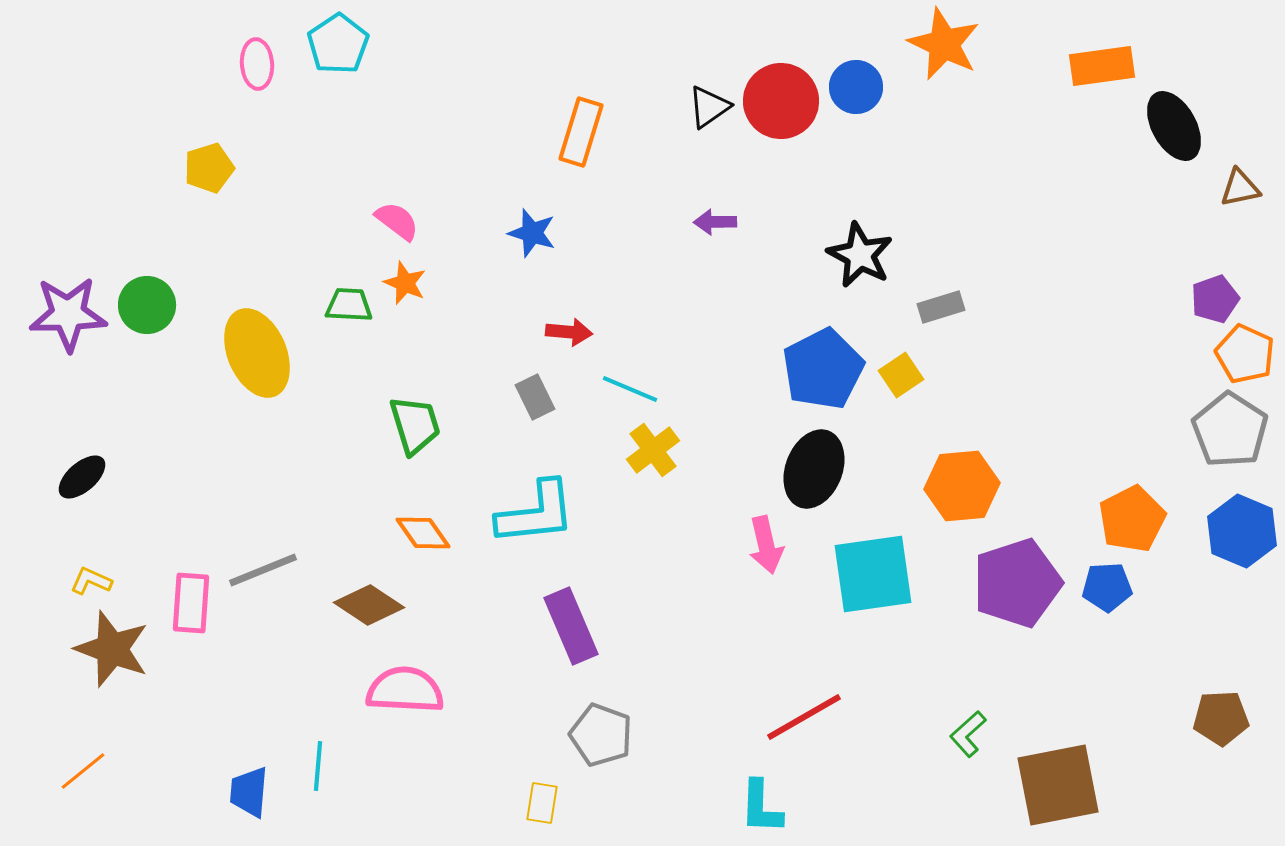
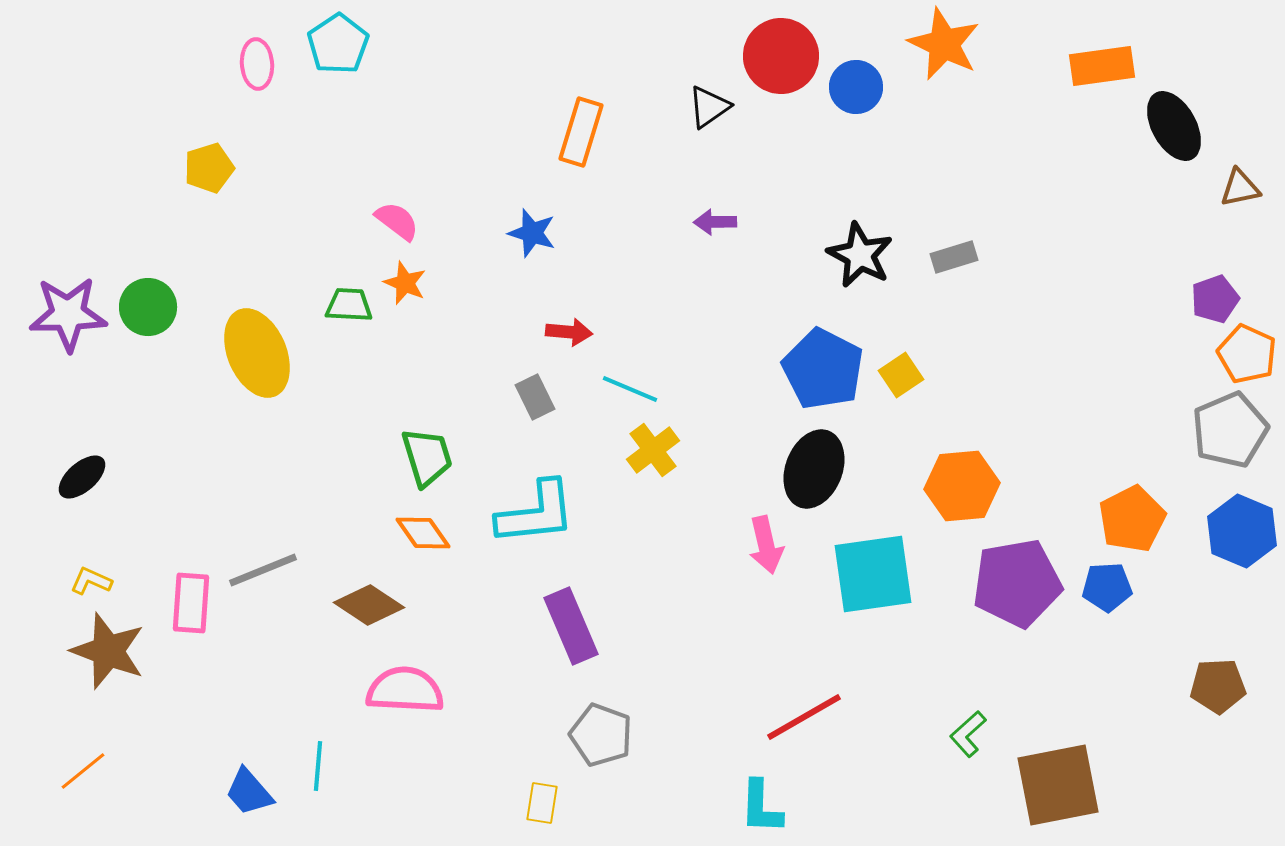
red circle at (781, 101): moved 45 px up
green circle at (147, 305): moved 1 px right, 2 px down
gray rectangle at (941, 307): moved 13 px right, 50 px up
orange pentagon at (1245, 354): moved 2 px right
blue pentagon at (823, 369): rotated 18 degrees counterclockwise
green trapezoid at (415, 425): moved 12 px right, 32 px down
gray pentagon at (1230, 430): rotated 16 degrees clockwise
purple pentagon at (1017, 583): rotated 8 degrees clockwise
brown star at (112, 649): moved 4 px left, 2 px down
brown pentagon at (1221, 718): moved 3 px left, 32 px up
blue trapezoid at (249, 792): rotated 46 degrees counterclockwise
